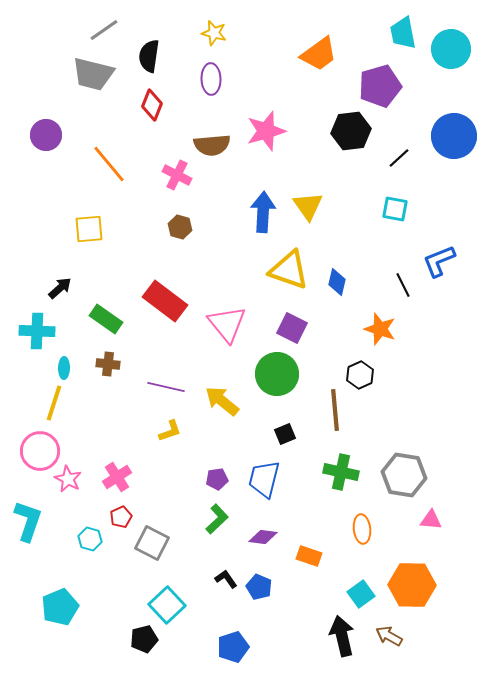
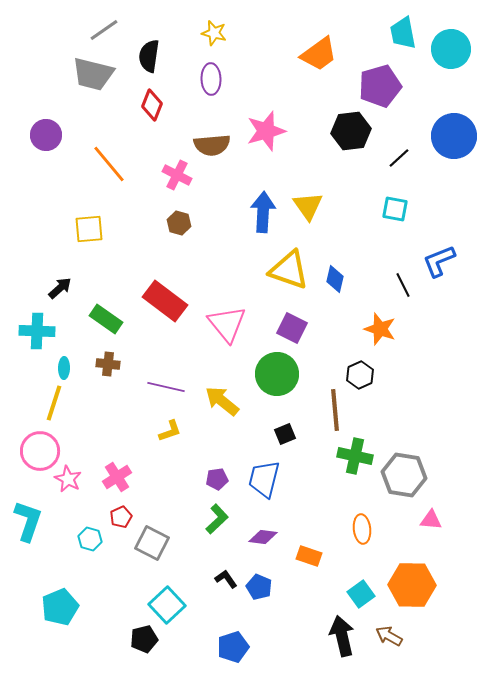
brown hexagon at (180, 227): moved 1 px left, 4 px up
blue diamond at (337, 282): moved 2 px left, 3 px up
green cross at (341, 472): moved 14 px right, 16 px up
